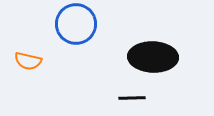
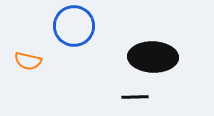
blue circle: moved 2 px left, 2 px down
black line: moved 3 px right, 1 px up
